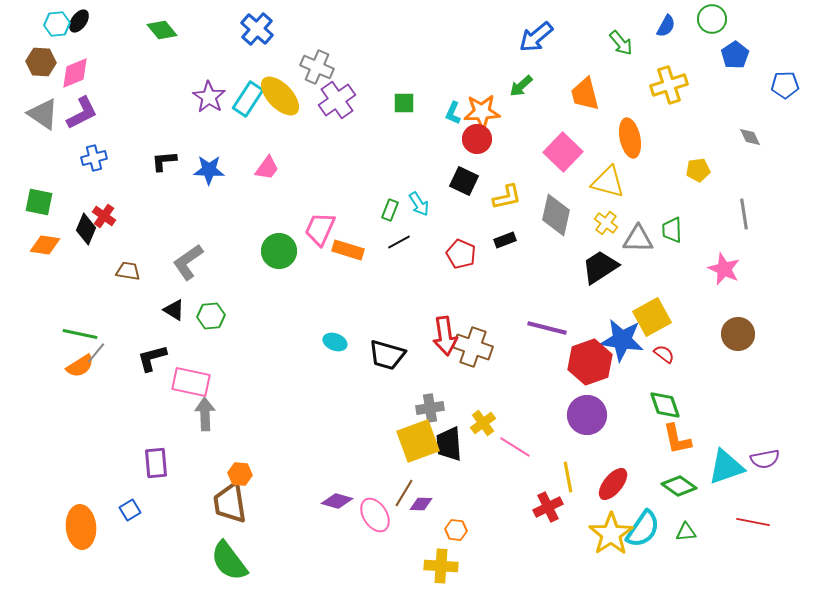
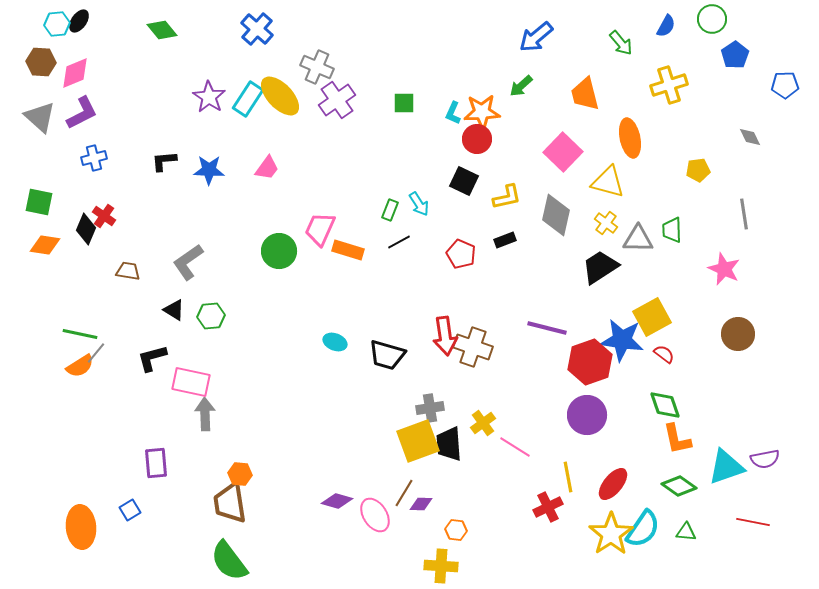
gray triangle at (43, 114): moved 3 px left, 3 px down; rotated 8 degrees clockwise
green triangle at (686, 532): rotated 10 degrees clockwise
